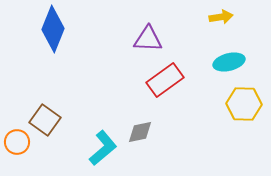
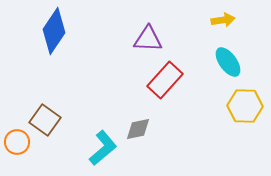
yellow arrow: moved 2 px right, 3 px down
blue diamond: moved 1 px right, 2 px down; rotated 12 degrees clockwise
cyan ellipse: moved 1 px left; rotated 68 degrees clockwise
red rectangle: rotated 12 degrees counterclockwise
yellow hexagon: moved 1 px right, 2 px down
gray diamond: moved 2 px left, 3 px up
